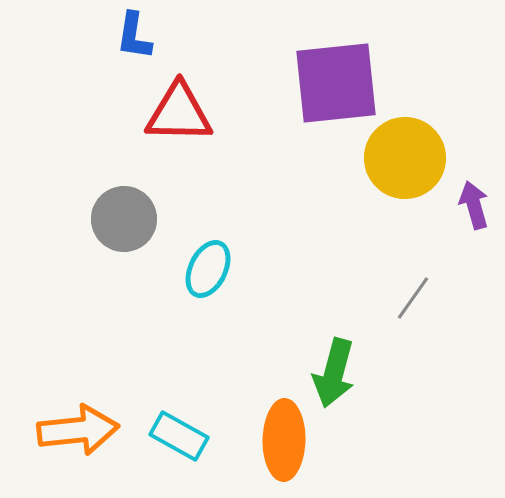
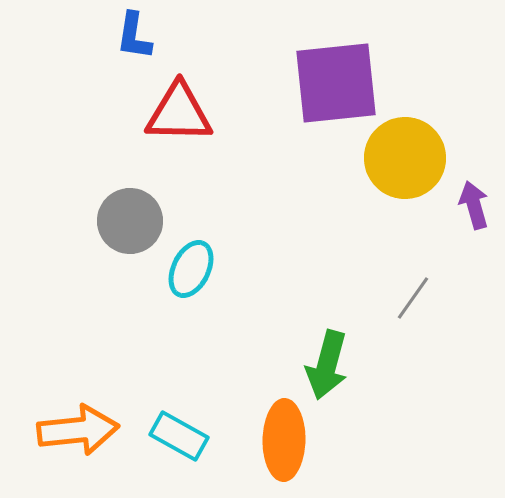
gray circle: moved 6 px right, 2 px down
cyan ellipse: moved 17 px left
green arrow: moved 7 px left, 8 px up
